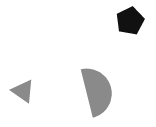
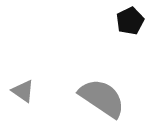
gray semicircle: moved 5 px right, 7 px down; rotated 42 degrees counterclockwise
